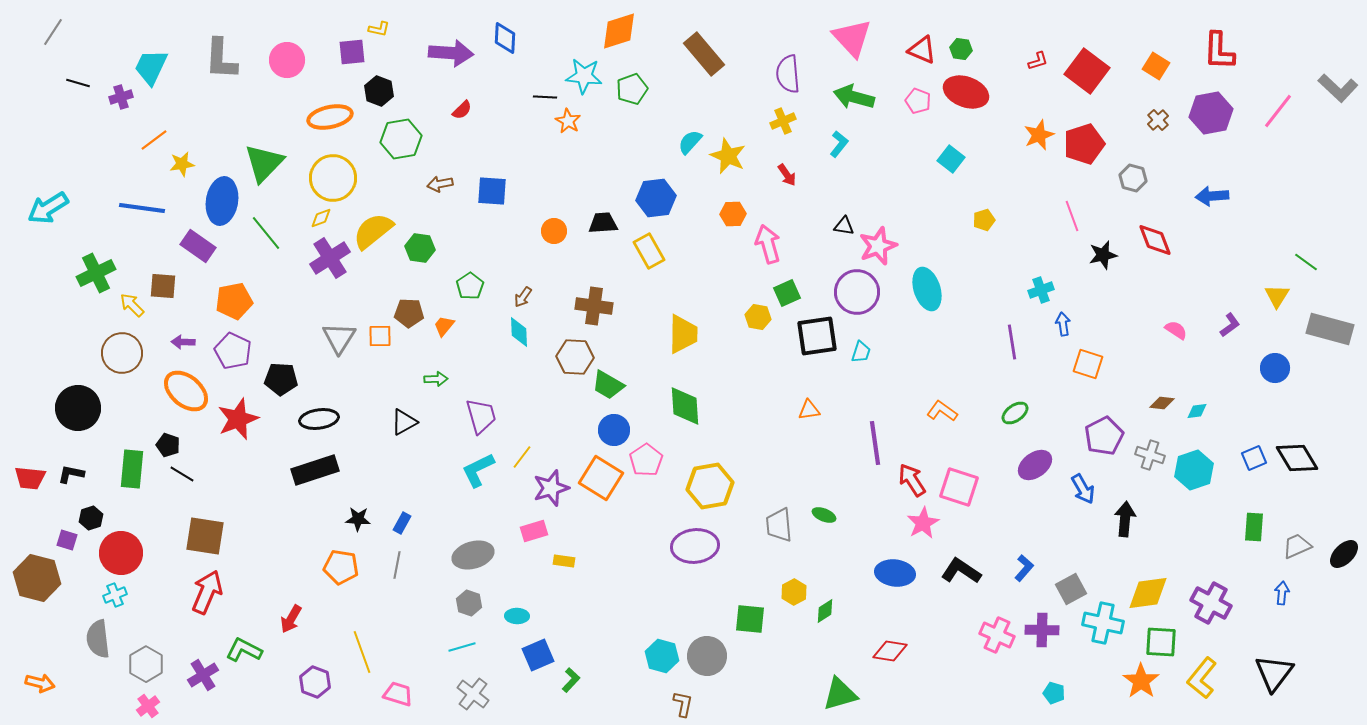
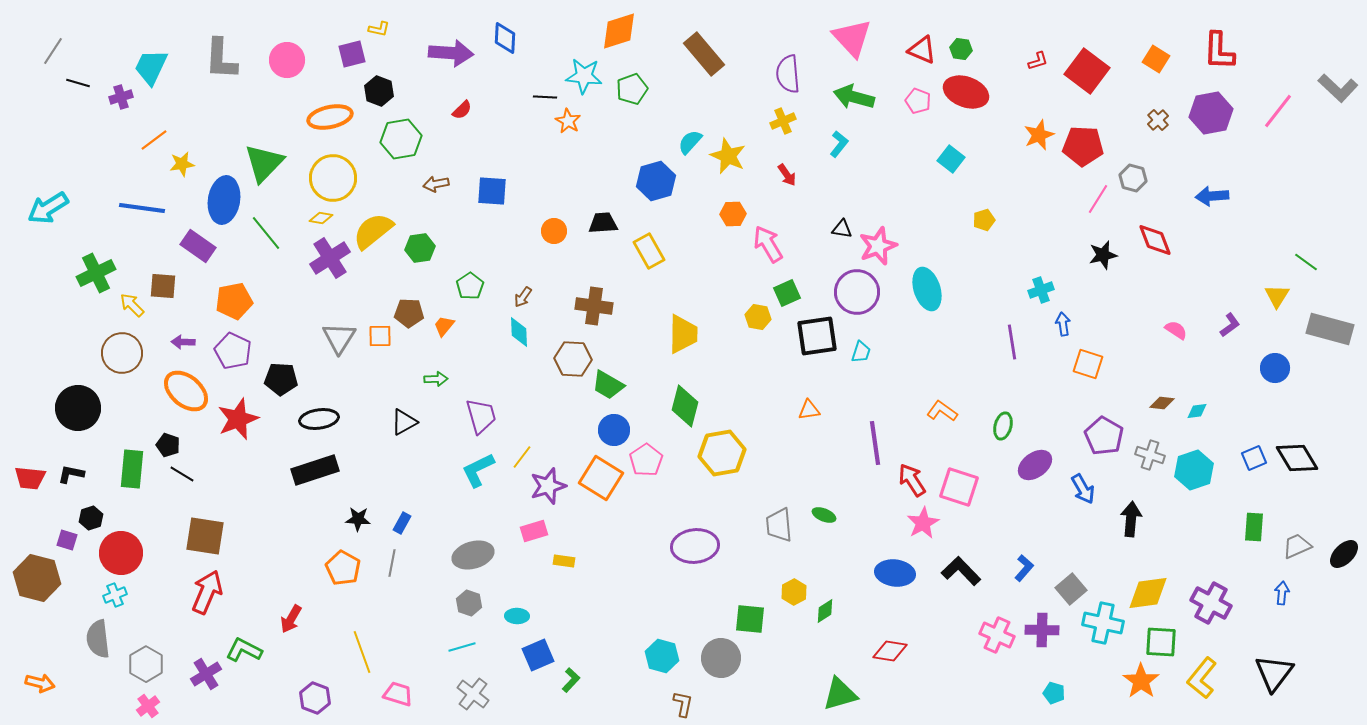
gray line at (53, 32): moved 19 px down
purple square at (352, 52): moved 2 px down; rotated 8 degrees counterclockwise
orange square at (1156, 66): moved 7 px up
red pentagon at (1084, 144): moved 1 px left, 2 px down; rotated 21 degrees clockwise
brown arrow at (440, 184): moved 4 px left
blue hexagon at (656, 198): moved 17 px up; rotated 9 degrees counterclockwise
blue ellipse at (222, 201): moved 2 px right, 1 px up
pink line at (1072, 216): moved 26 px right, 17 px up; rotated 52 degrees clockwise
yellow diamond at (321, 218): rotated 30 degrees clockwise
black triangle at (844, 226): moved 2 px left, 3 px down
pink arrow at (768, 244): rotated 15 degrees counterclockwise
green hexagon at (420, 248): rotated 16 degrees counterclockwise
brown hexagon at (575, 357): moved 2 px left, 2 px down
green diamond at (685, 406): rotated 18 degrees clockwise
green ellipse at (1015, 413): moved 12 px left, 13 px down; rotated 40 degrees counterclockwise
purple pentagon at (1104, 436): rotated 15 degrees counterclockwise
yellow hexagon at (710, 486): moved 12 px right, 33 px up
purple star at (551, 488): moved 3 px left, 2 px up
black arrow at (1125, 519): moved 6 px right
gray line at (397, 565): moved 5 px left, 2 px up
orange pentagon at (341, 567): moved 2 px right, 1 px down; rotated 20 degrees clockwise
black L-shape at (961, 571): rotated 12 degrees clockwise
gray square at (1071, 589): rotated 12 degrees counterclockwise
gray circle at (707, 656): moved 14 px right, 2 px down
purple cross at (203, 675): moved 3 px right, 1 px up
purple hexagon at (315, 682): moved 16 px down
